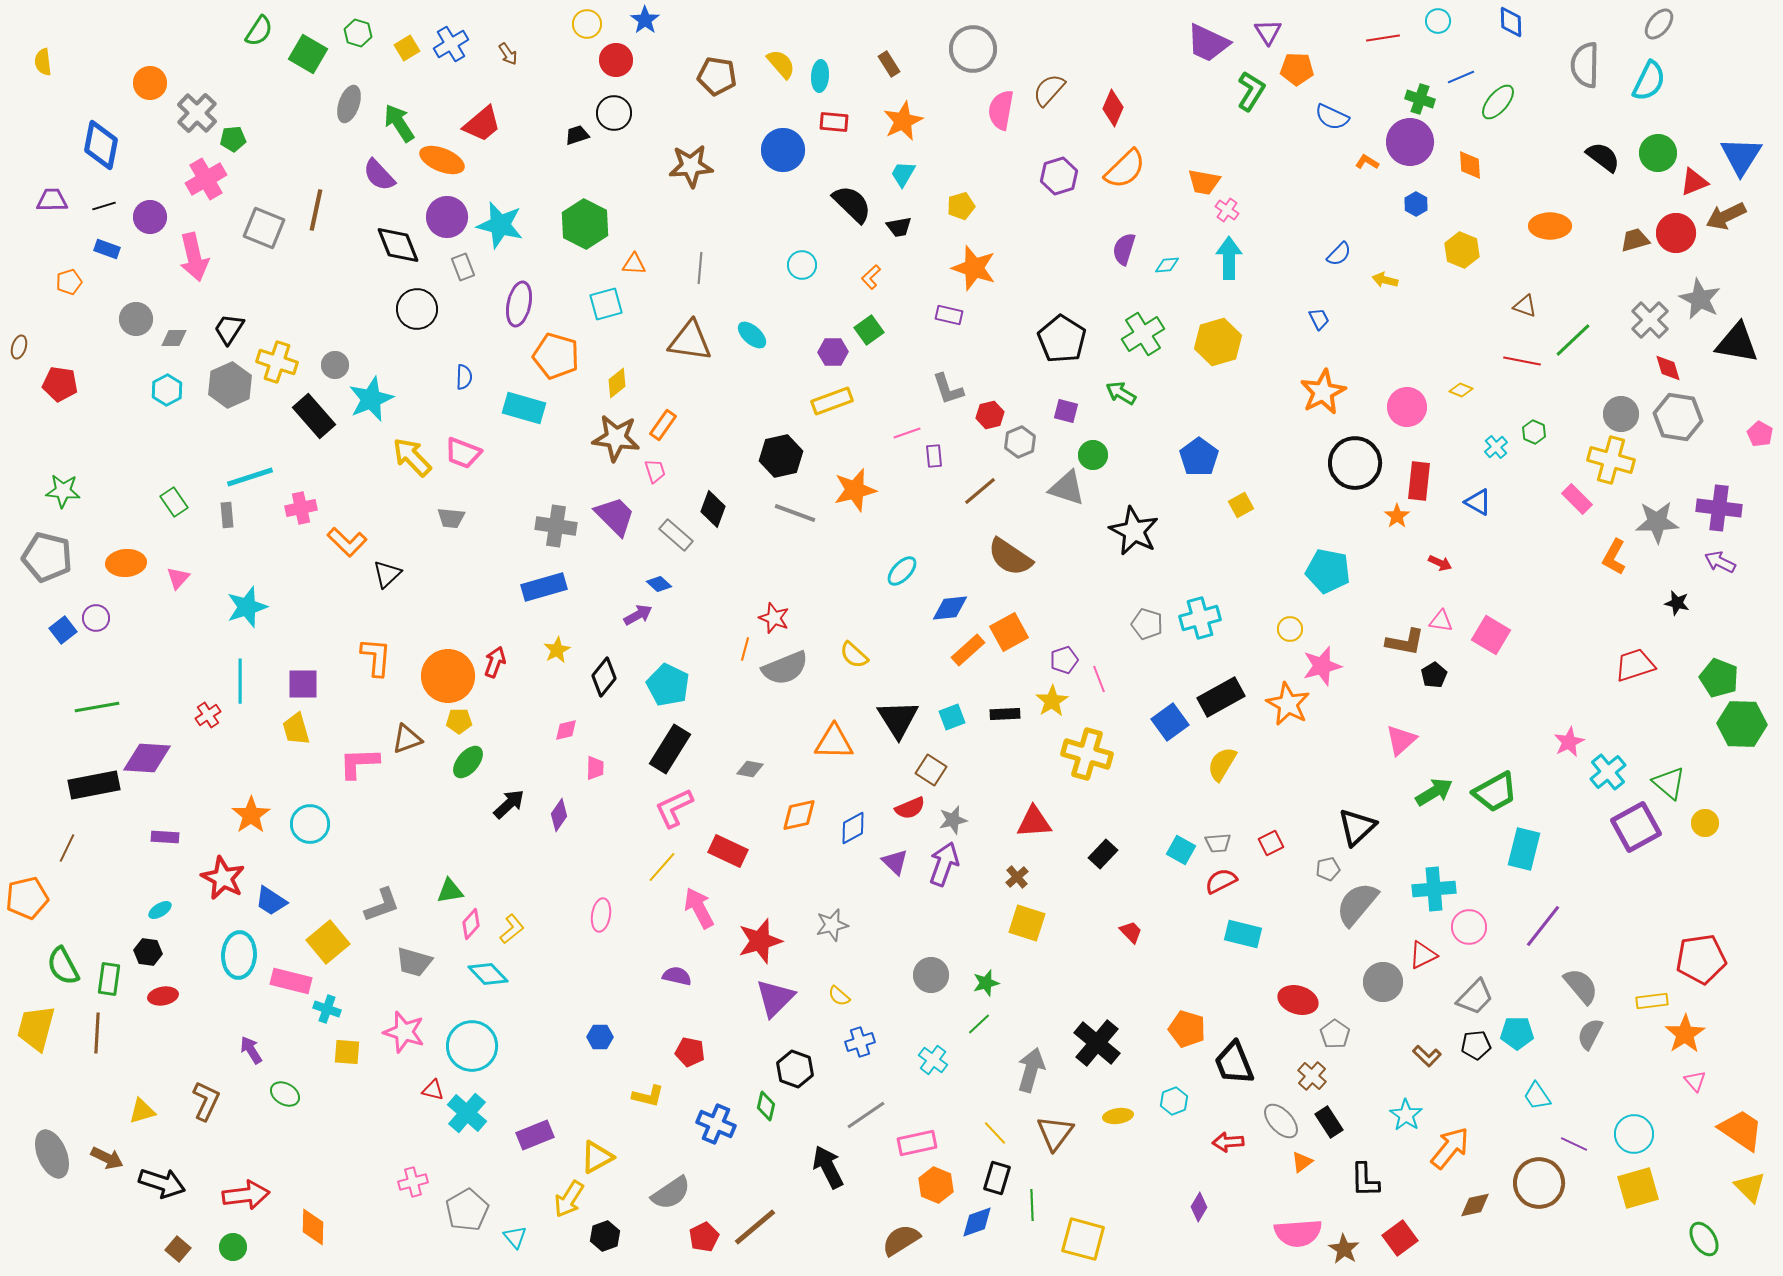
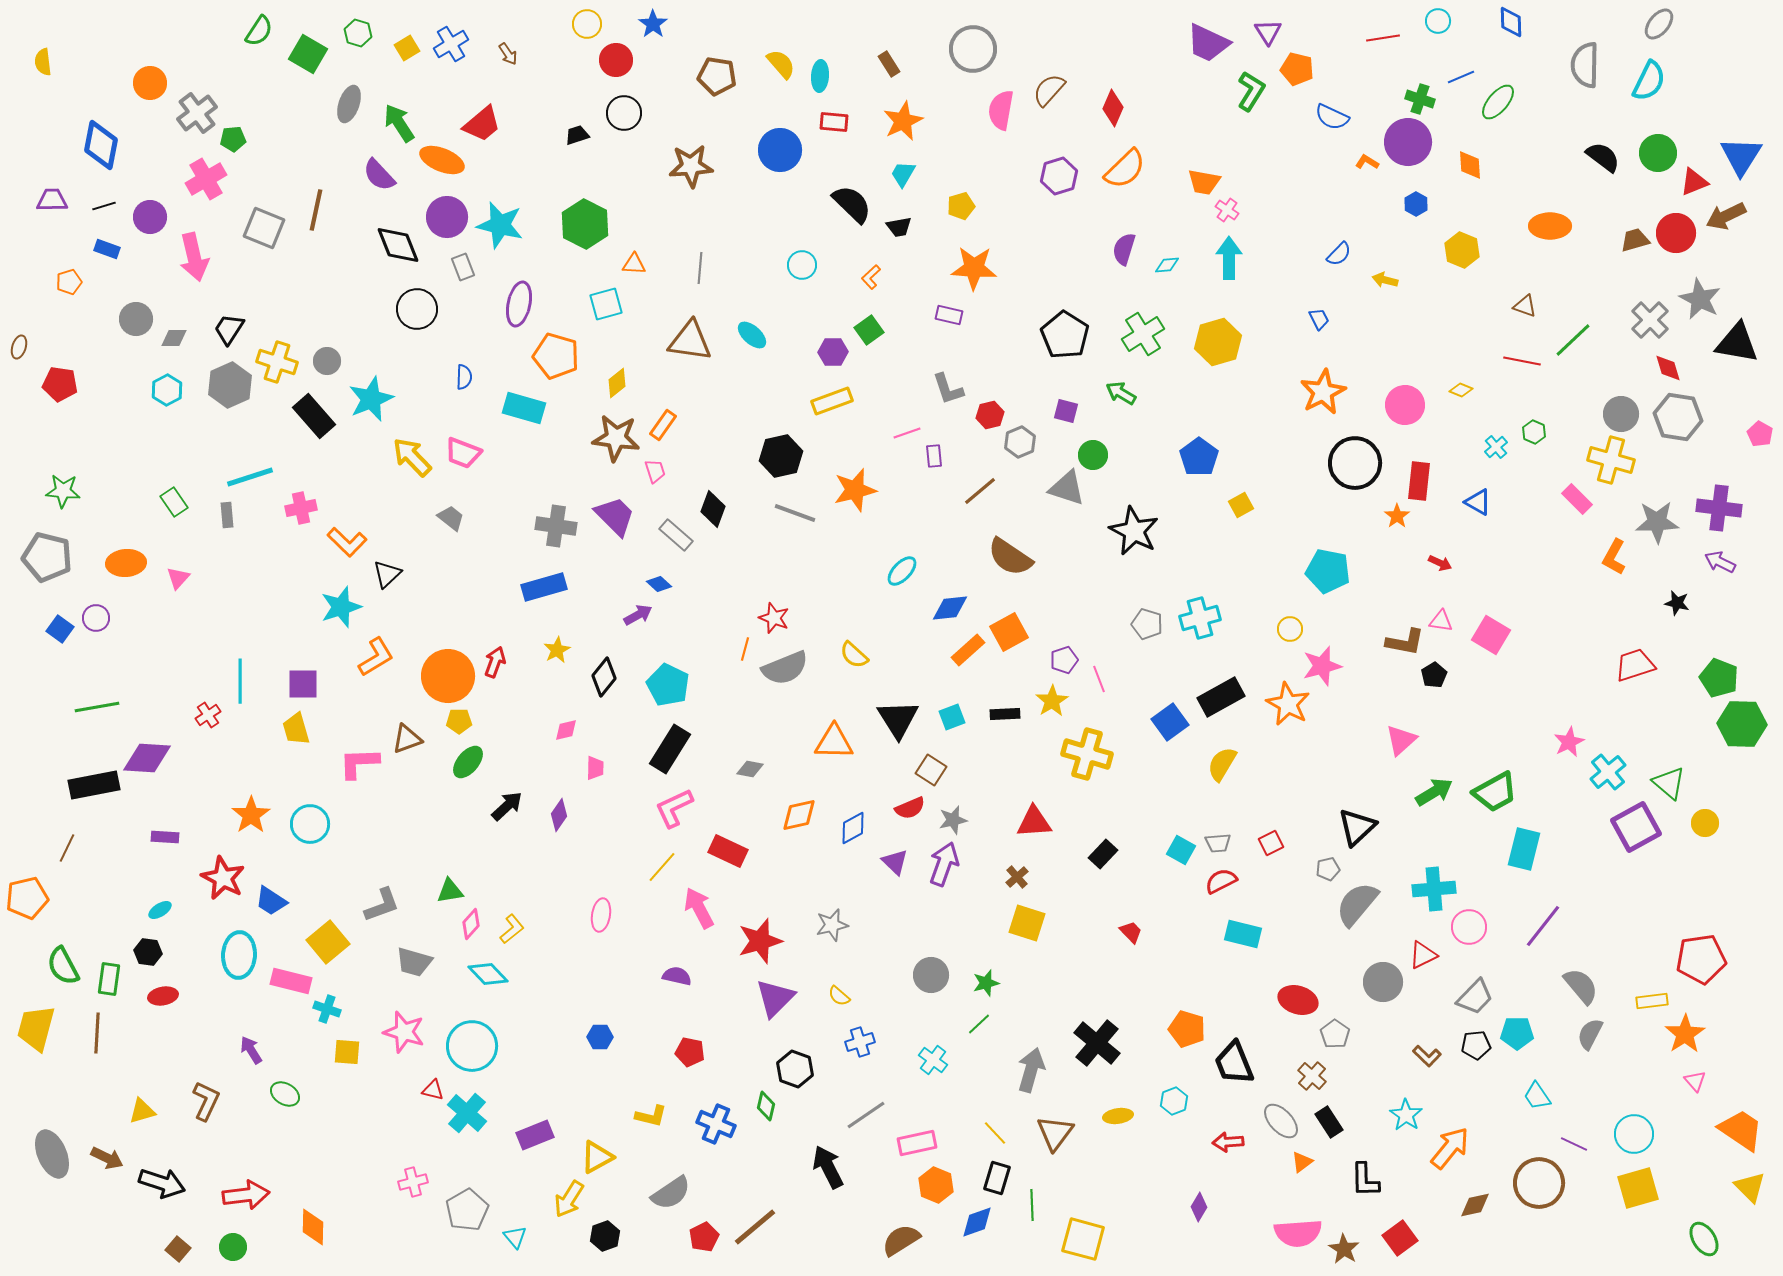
blue star at (645, 20): moved 8 px right, 4 px down
orange pentagon at (1297, 69): rotated 12 degrees clockwise
gray cross at (197, 113): rotated 9 degrees clockwise
black circle at (614, 113): moved 10 px right
purple circle at (1410, 142): moved 2 px left
blue circle at (783, 150): moved 3 px left
orange star at (974, 268): rotated 15 degrees counterclockwise
black pentagon at (1062, 339): moved 3 px right, 4 px up
gray circle at (335, 365): moved 8 px left, 4 px up
pink circle at (1407, 407): moved 2 px left, 2 px up
gray trapezoid at (451, 518): rotated 148 degrees counterclockwise
cyan star at (247, 607): moved 94 px right
blue square at (63, 630): moved 3 px left, 1 px up; rotated 16 degrees counterclockwise
orange L-shape at (376, 657): rotated 54 degrees clockwise
black arrow at (509, 804): moved 2 px left, 2 px down
yellow L-shape at (648, 1096): moved 3 px right, 20 px down
